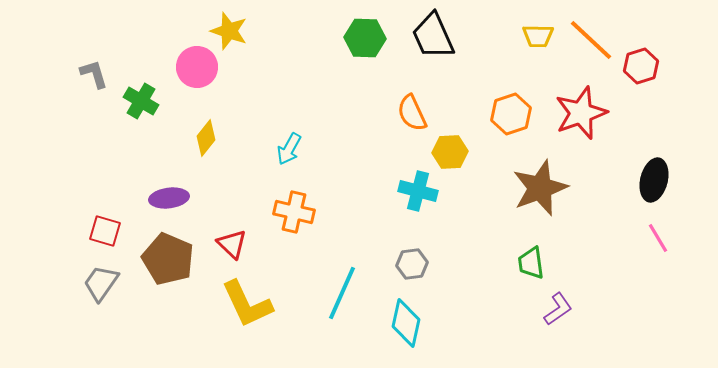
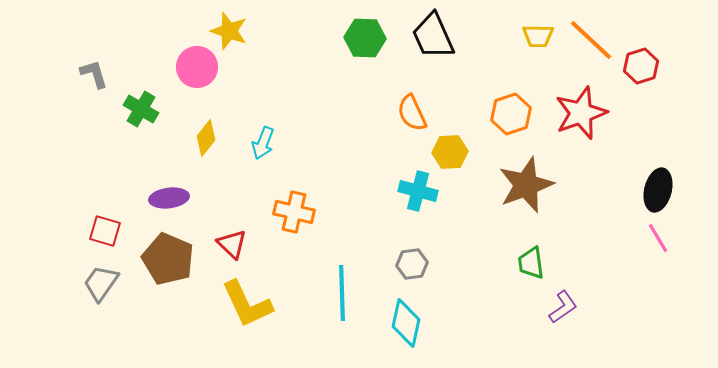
green cross: moved 8 px down
cyan arrow: moved 26 px left, 6 px up; rotated 8 degrees counterclockwise
black ellipse: moved 4 px right, 10 px down
brown star: moved 14 px left, 3 px up
cyan line: rotated 26 degrees counterclockwise
purple L-shape: moved 5 px right, 2 px up
